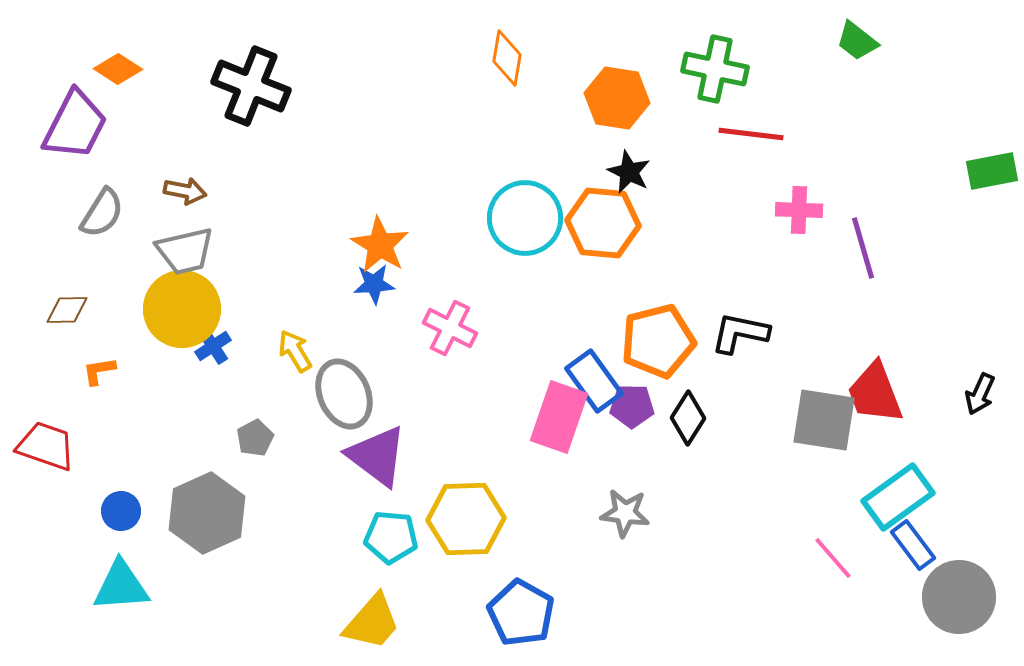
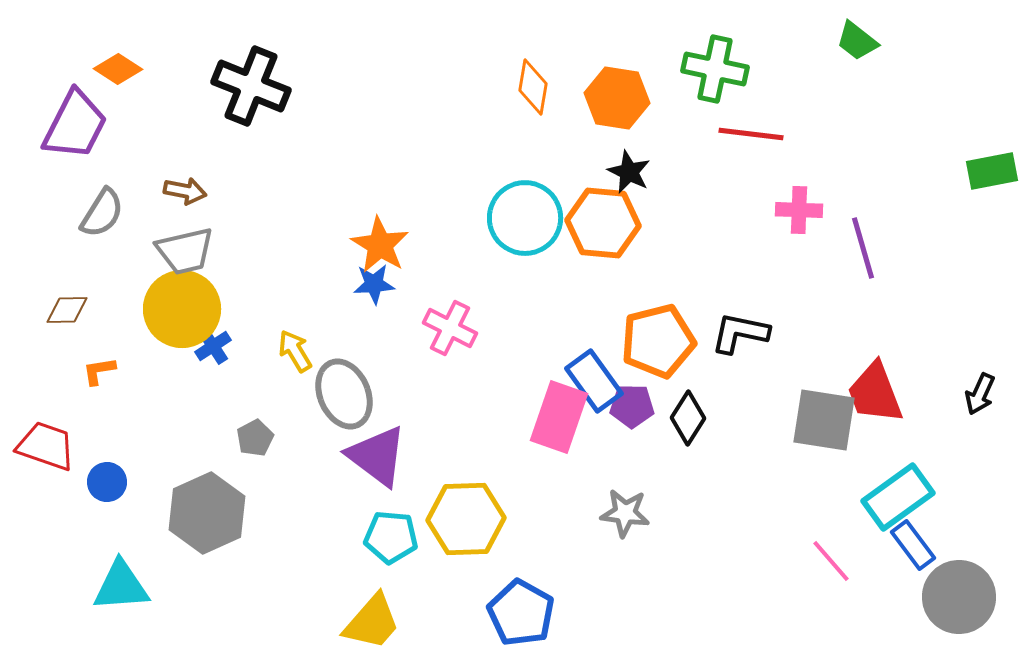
orange diamond at (507, 58): moved 26 px right, 29 px down
blue circle at (121, 511): moved 14 px left, 29 px up
pink line at (833, 558): moved 2 px left, 3 px down
